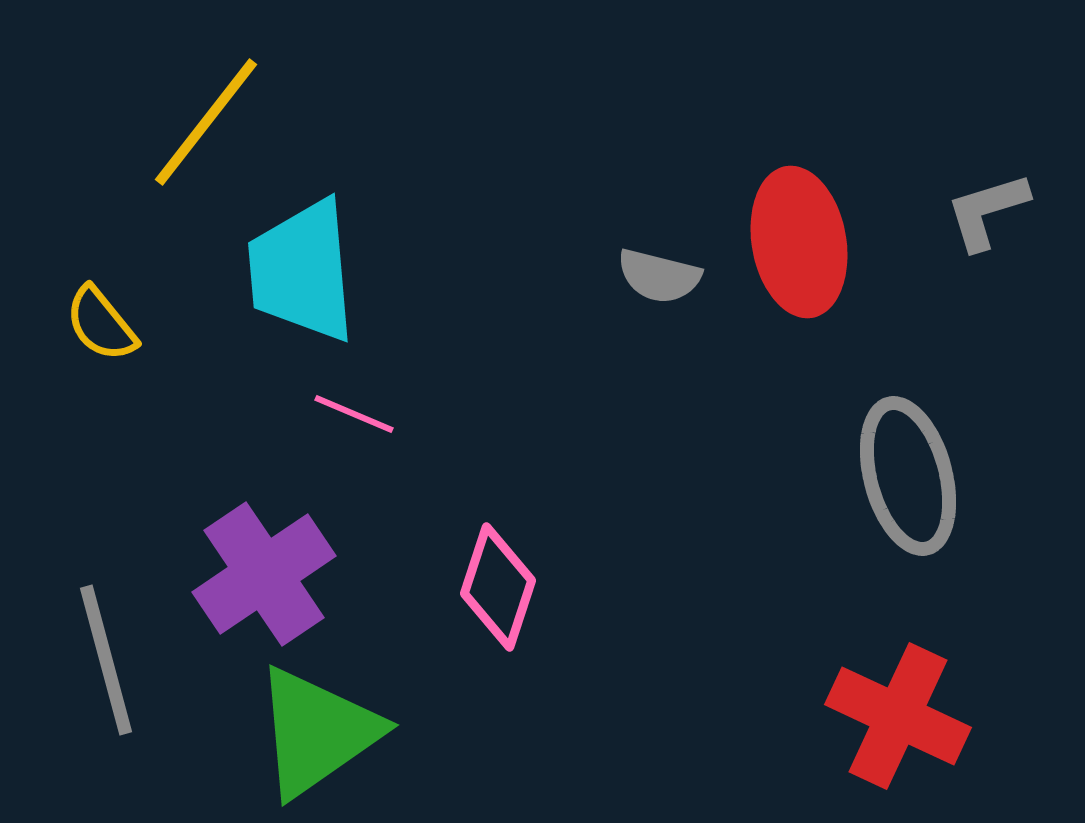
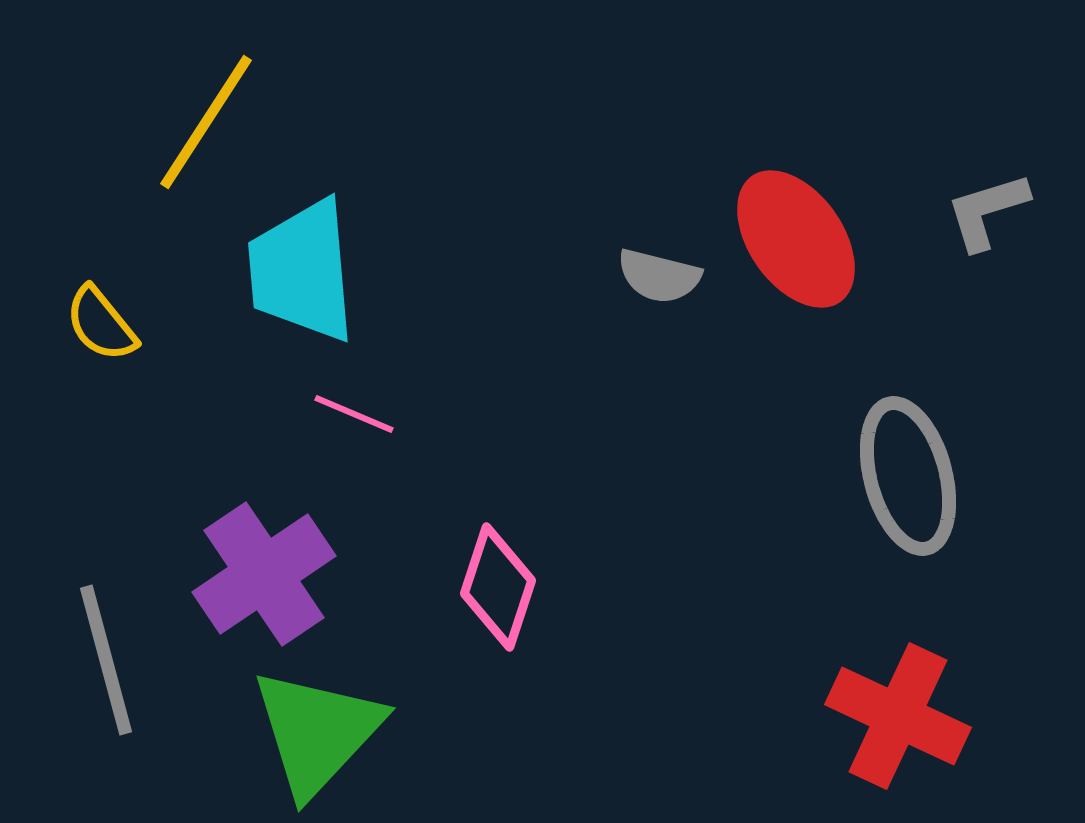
yellow line: rotated 5 degrees counterclockwise
red ellipse: moved 3 px left, 3 px up; rotated 25 degrees counterclockwise
green triangle: rotated 12 degrees counterclockwise
